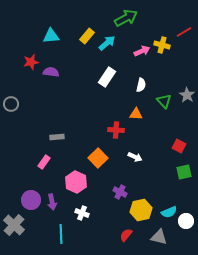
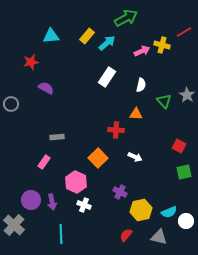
purple semicircle: moved 5 px left, 16 px down; rotated 21 degrees clockwise
white cross: moved 2 px right, 8 px up
